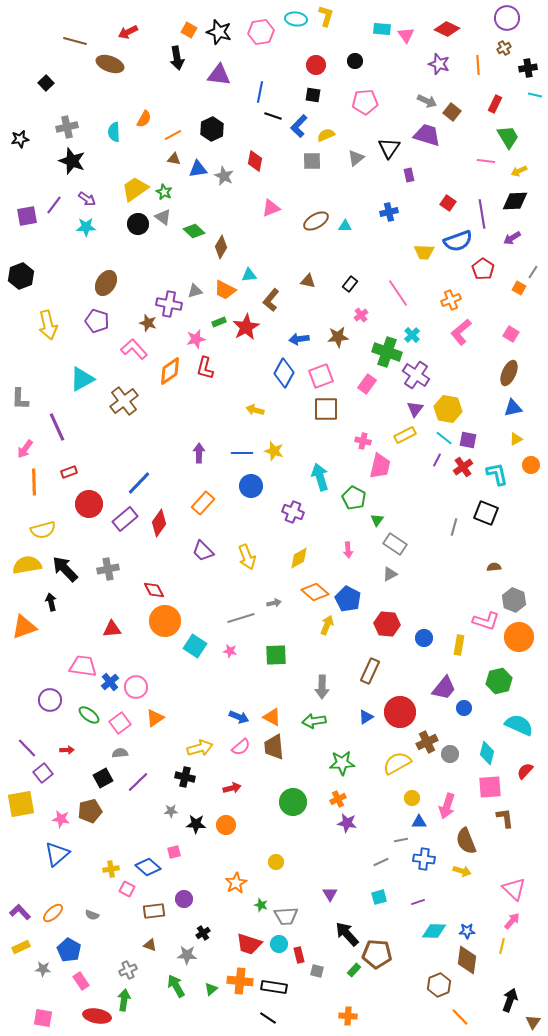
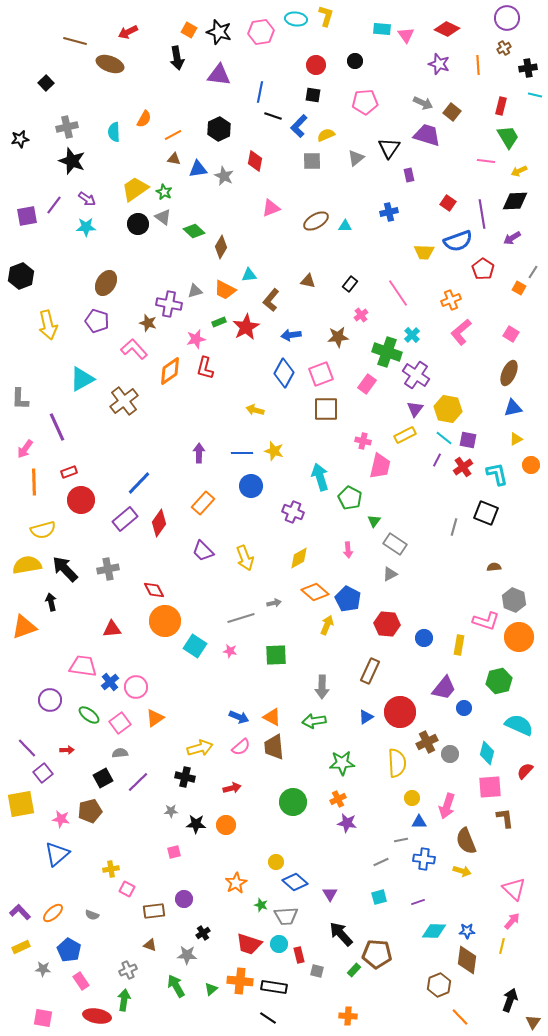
gray arrow at (427, 101): moved 4 px left, 2 px down
red rectangle at (495, 104): moved 6 px right, 2 px down; rotated 12 degrees counterclockwise
black hexagon at (212, 129): moved 7 px right
blue arrow at (299, 339): moved 8 px left, 4 px up
pink square at (321, 376): moved 2 px up
green pentagon at (354, 498): moved 4 px left
red circle at (89, 504): moved 8 px left, 4 px up
green triangle at (377, 520): moved 3 px left, 1 px down
yellow arrow at (247, 557): moved 2 px left, 1 px down
yellow semicircle at (397, 763): rotated 116 degrees clockwise
blue diamond at (148, 867): moved 147 px right, 15 px down
black arrow at (347, 934): moved 6 px left
